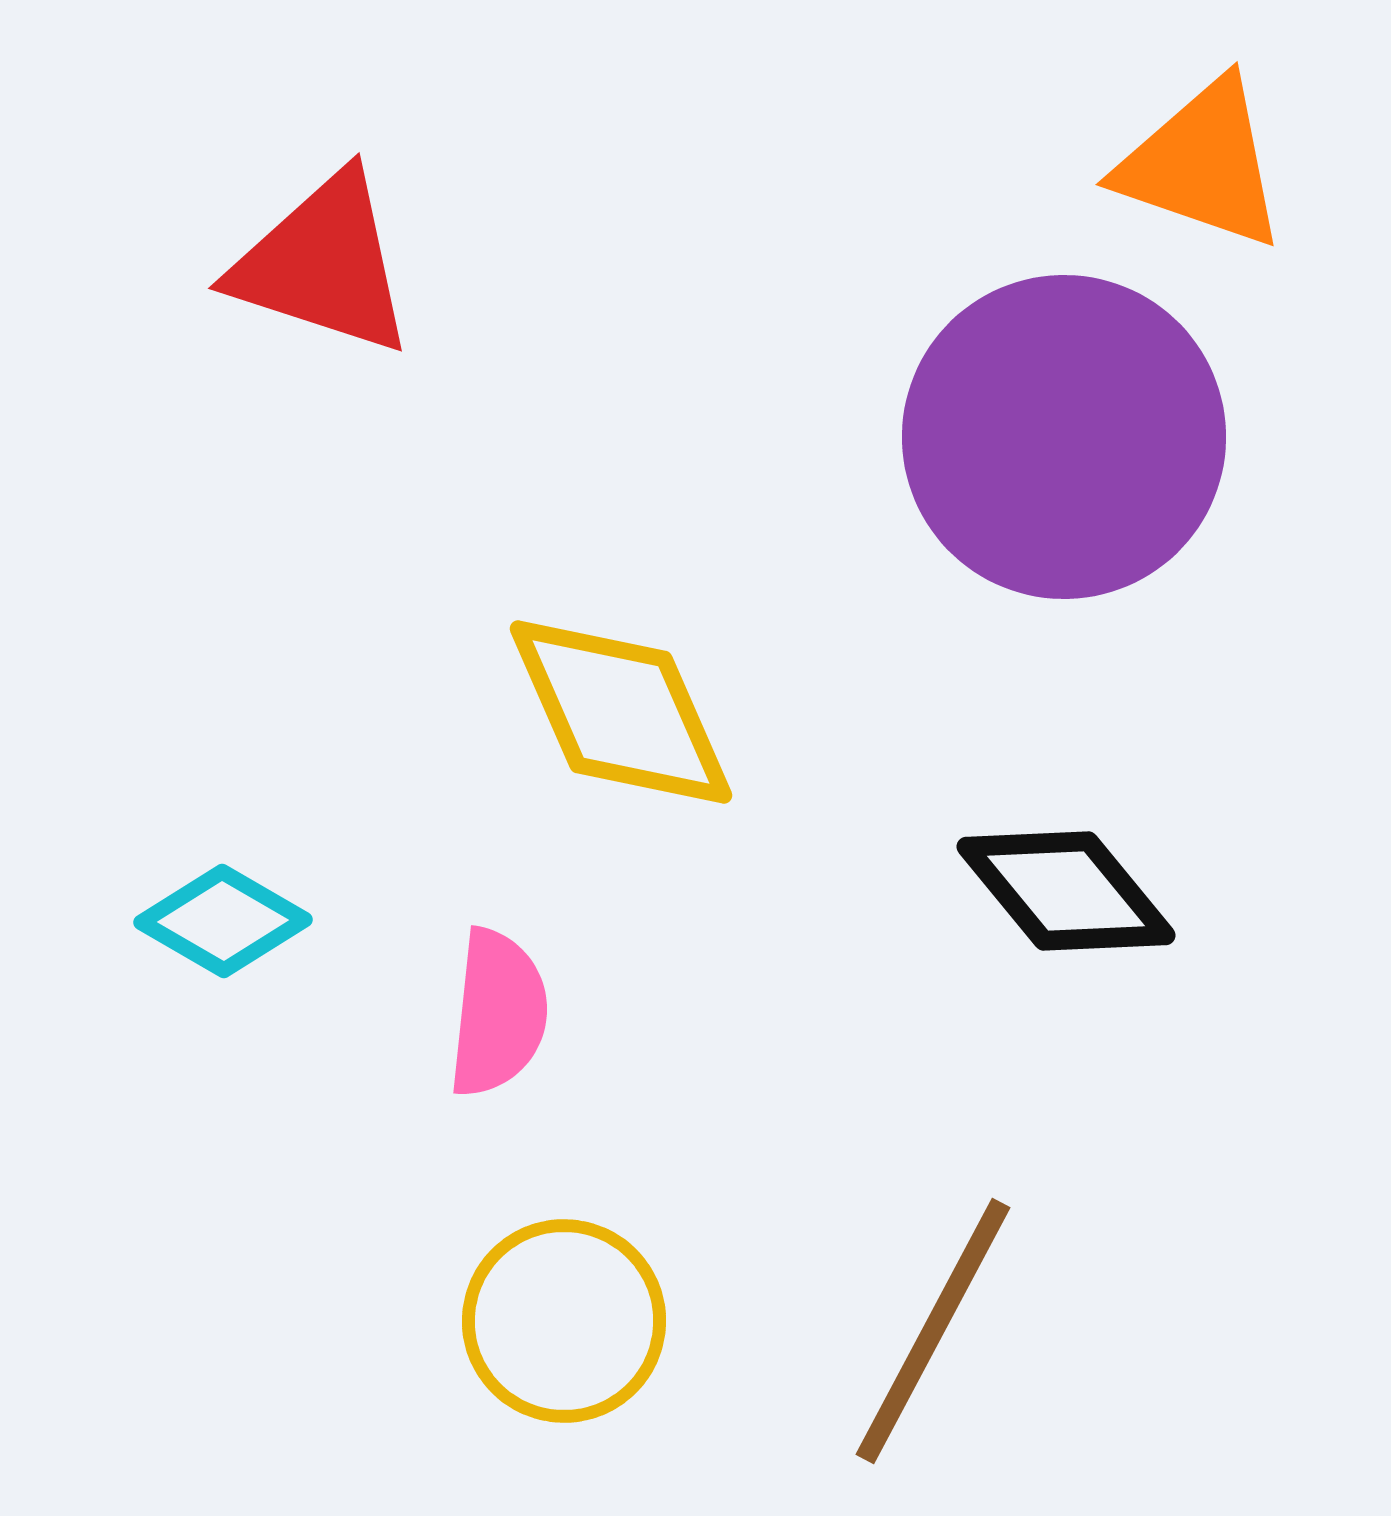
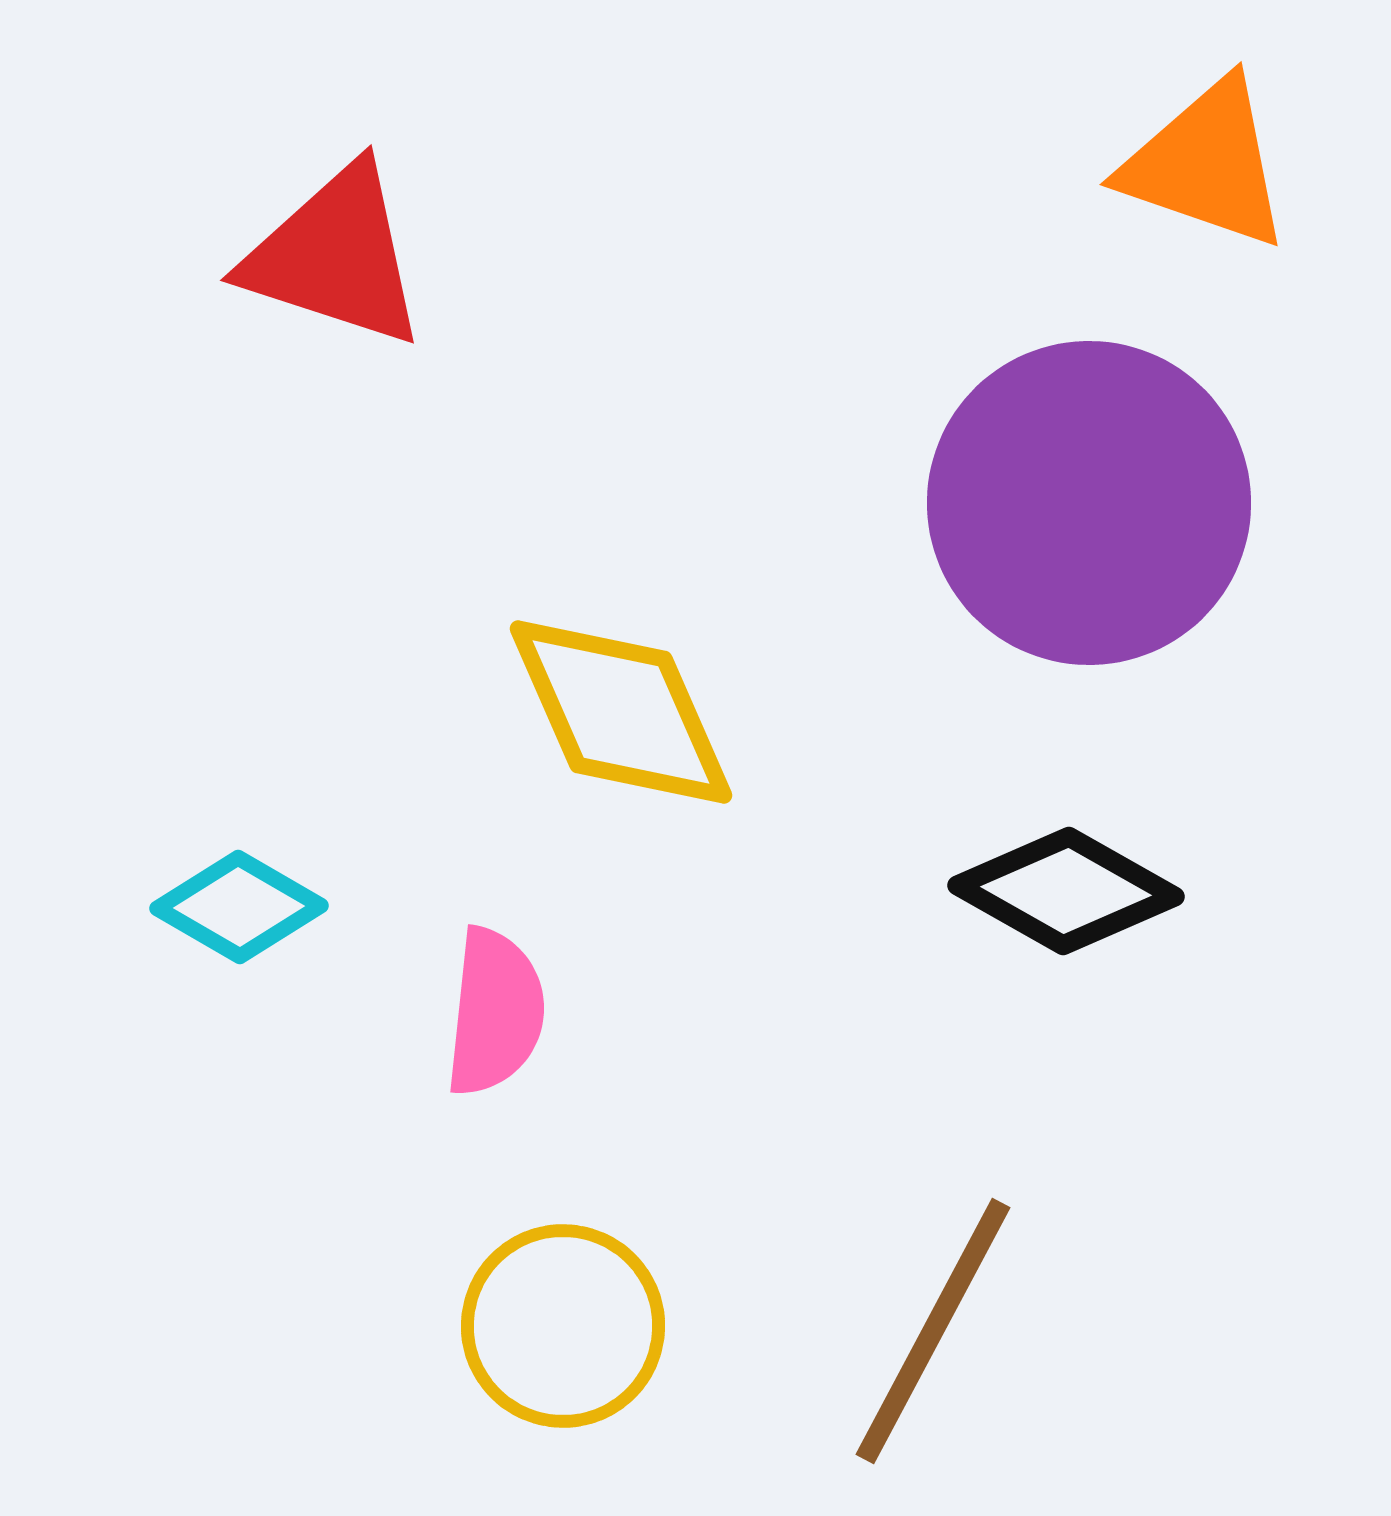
orange triangle: moved 4 px right
red triangle: moved 12 px right, 8 px up
purple circle: moved 25 px right, 66 px down
black diamond: rotated 21 degrees counterclockwise
cyan diamond: moved 16 px right, 14 px up
pink semicircle: moved 3 px left, 1 px up
yellow circle: moved 1 px left, 5 px down
